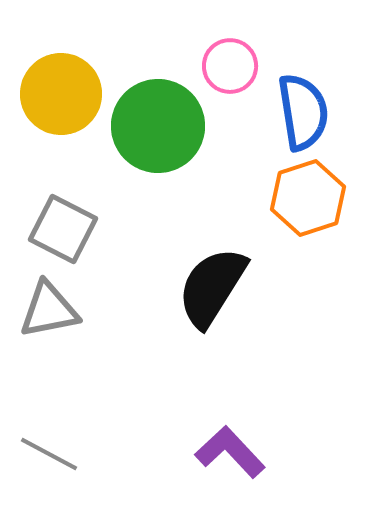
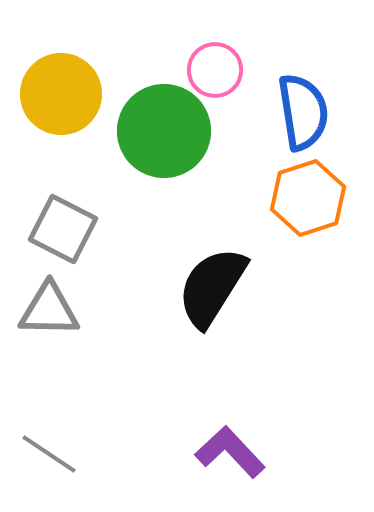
pink circle: moved 15 px left, 4 px down
green circle: moved 6 px right, 5 px down
gray triangle: rotated 12 degrees clockwise
gray line: rotated 6 degrees clockwise
